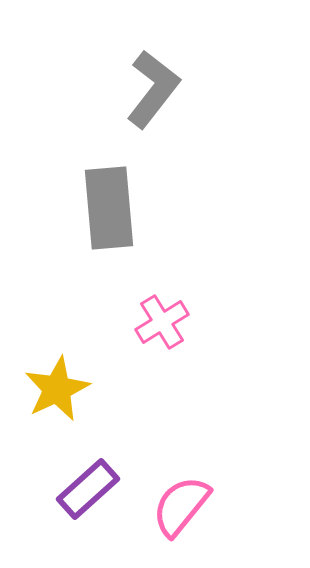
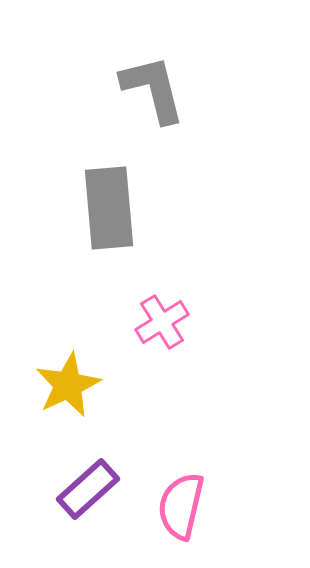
gray L-shape: rotated 52 degrees counterclockwise
yellow star: moved 11 px right, 4 px up
pink semicircle: rotated 26 degrees counterclockwise
